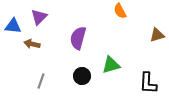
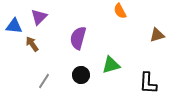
blue triangle: moved 1 px right
brown arrow: rotated 42 degrees clockwise
black circle: moved 1 px left, 1 px up
gray line: moved 3 px right; rotated 14 degrees clockwise
